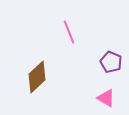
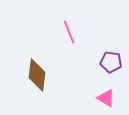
purple pentagon: rotated 15 degrees counterclockwise
brown diamond: moved 2 px up; rotated 40 degrees counterclockwise
